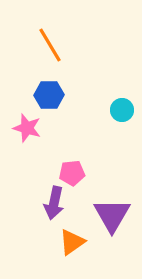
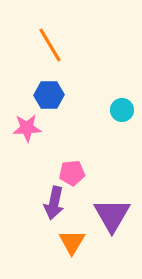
pink star: rotated 20 degrees counterclockwise
orange triangle: rotated 24 degrees counterclockwise
